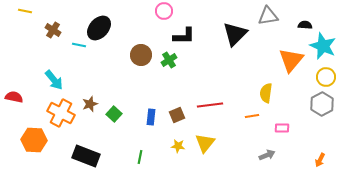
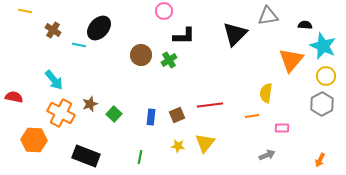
yellow circle: moved 1 px up
